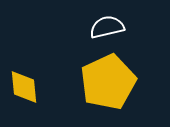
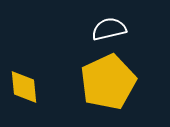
white semicircle: moved 2 px right, 2 px down
